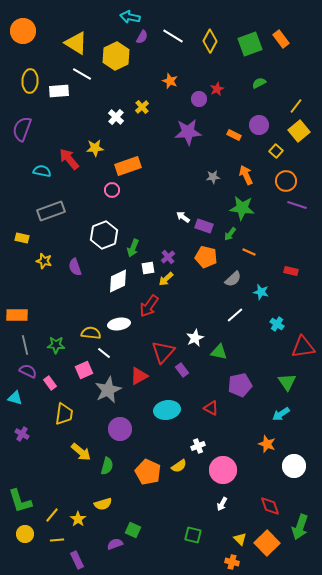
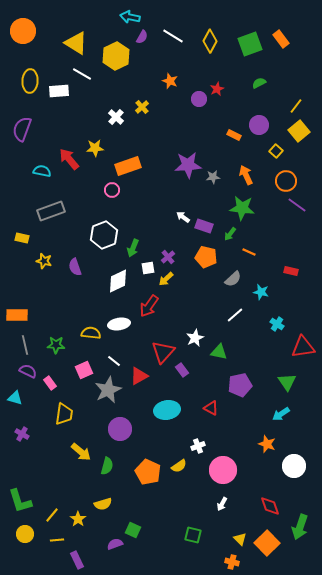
purple star at (188, 132): moved 33 px down
purple line at (297, 205): rotated 18 degrees clockwise
white line at (104, 353): moved 10 px right, 8 px down
